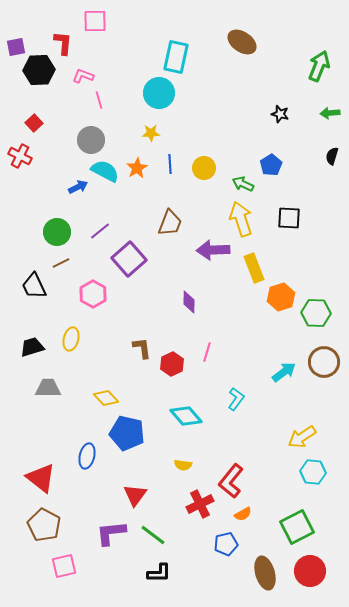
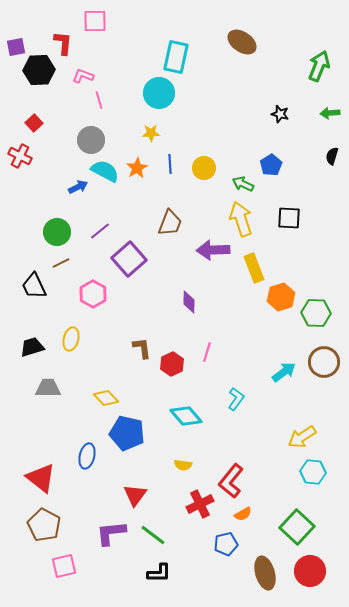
green square at (297, 527): rotated 20 degrees counterclockwise
